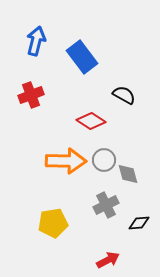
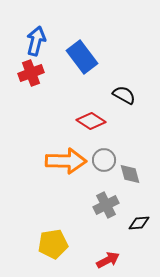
red cross: moved 22 px up
gray diamond: moved 2 px right
yellow pentagon: moved 21 px down
